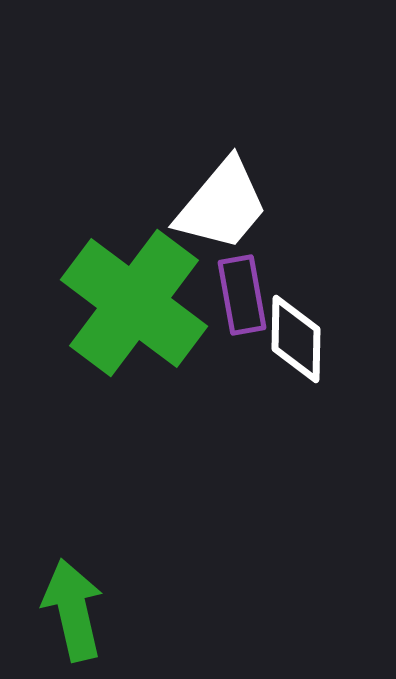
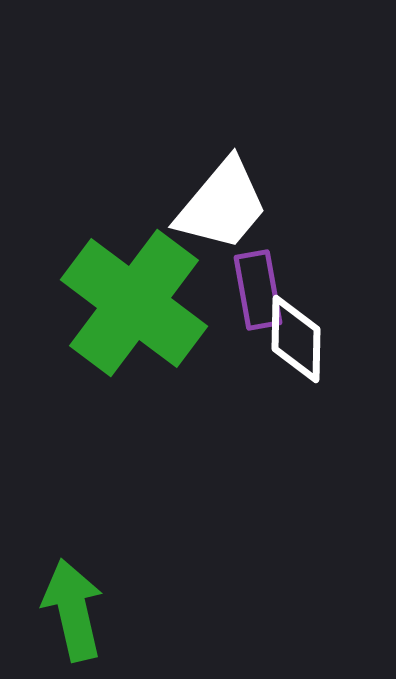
purple rectangle: moved 16 px right, 5 px up
